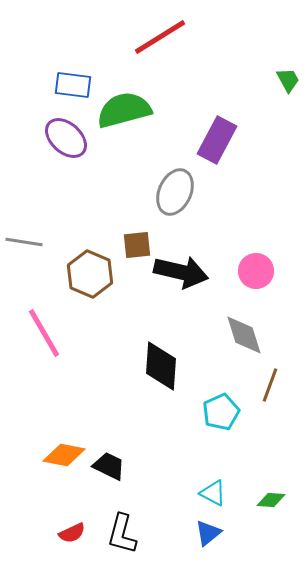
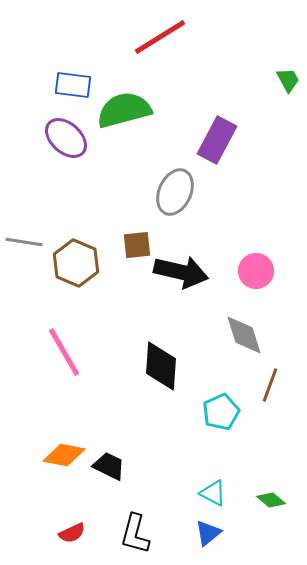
brown hexagon: moved 14 px left, 11 px up
pink line: moved 20 px right, 19 px down
green diamond: rotated 36 degrees clockwise
black L-shape: moved 13 px right
